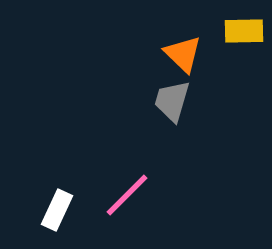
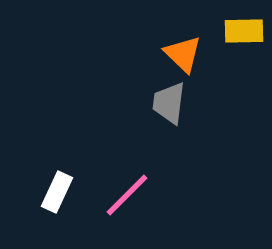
gray trapezoid: moved 3 px left, 2 px down; rotated 9 degrees counterclockwise
white rectangle: moved 18 px up
